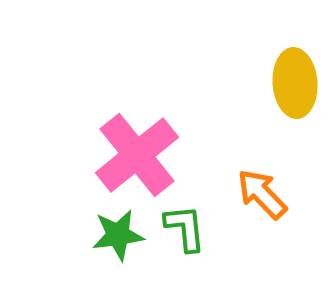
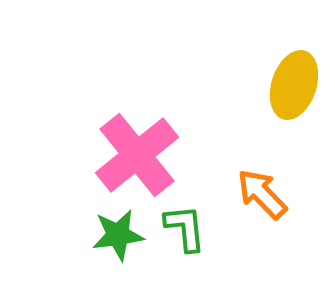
yellow ellipse: moved 1 px left, 2 px down; rotated 22 degrees clockwise
